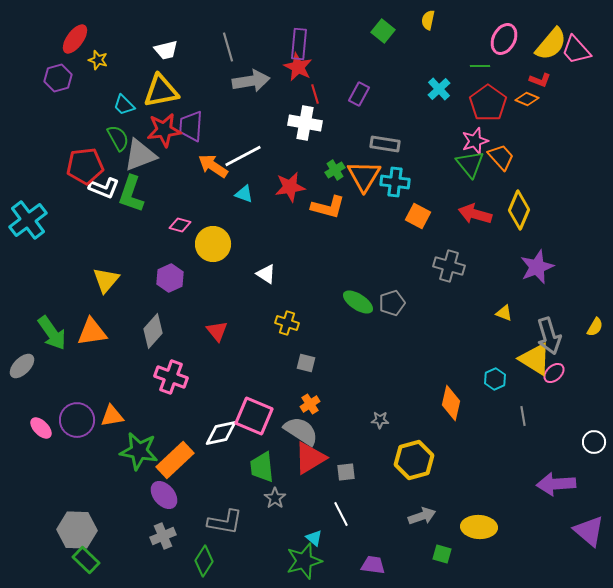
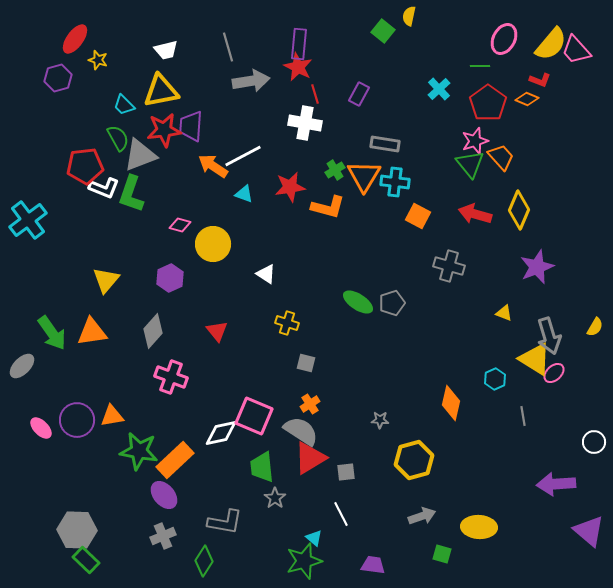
yellow semicircle at (428, 20): moved 19 px left, 4 px up
